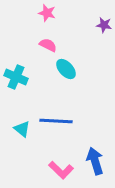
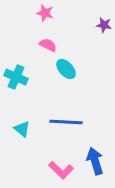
pink star: moved 2 px left
blue line: moved 10 px right, 1 px down
